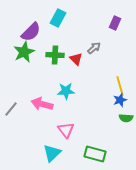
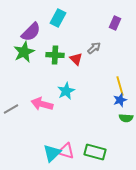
cyan star: rotated 24 degrees counterclockwise
gray line: rotated 21 degrees clockwise
pink triangle: moved 21 px down; rotated 36 degrees counterclockwise
green rectangle: moved 2 px up
